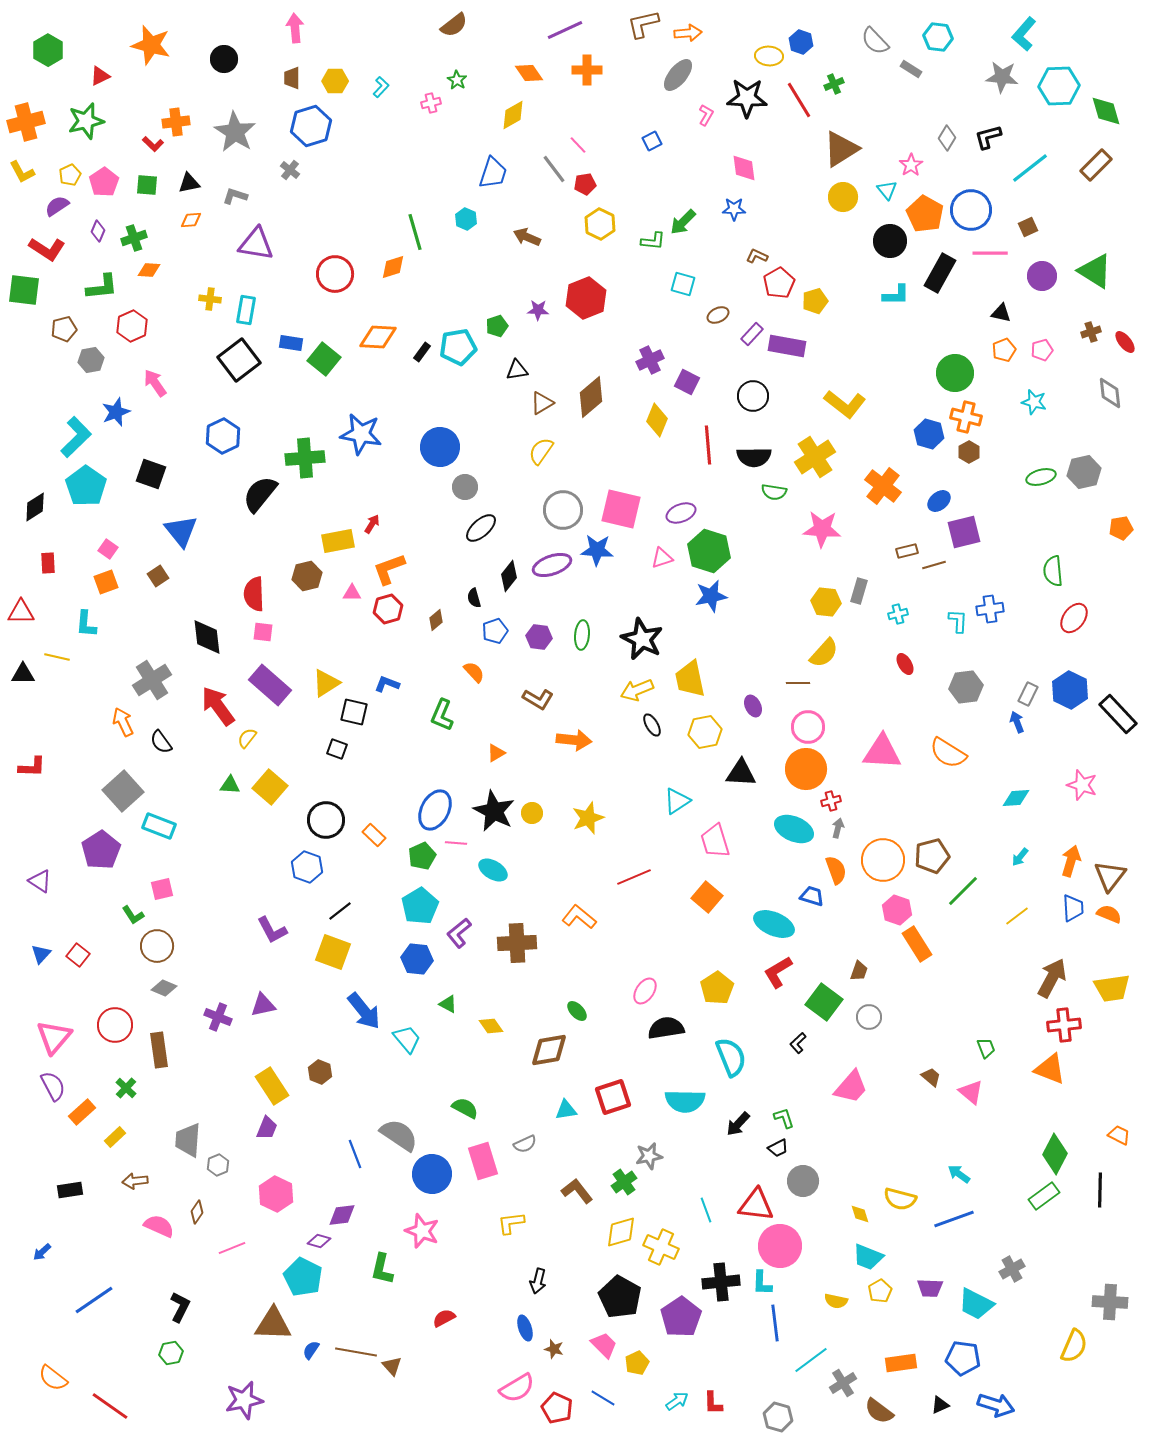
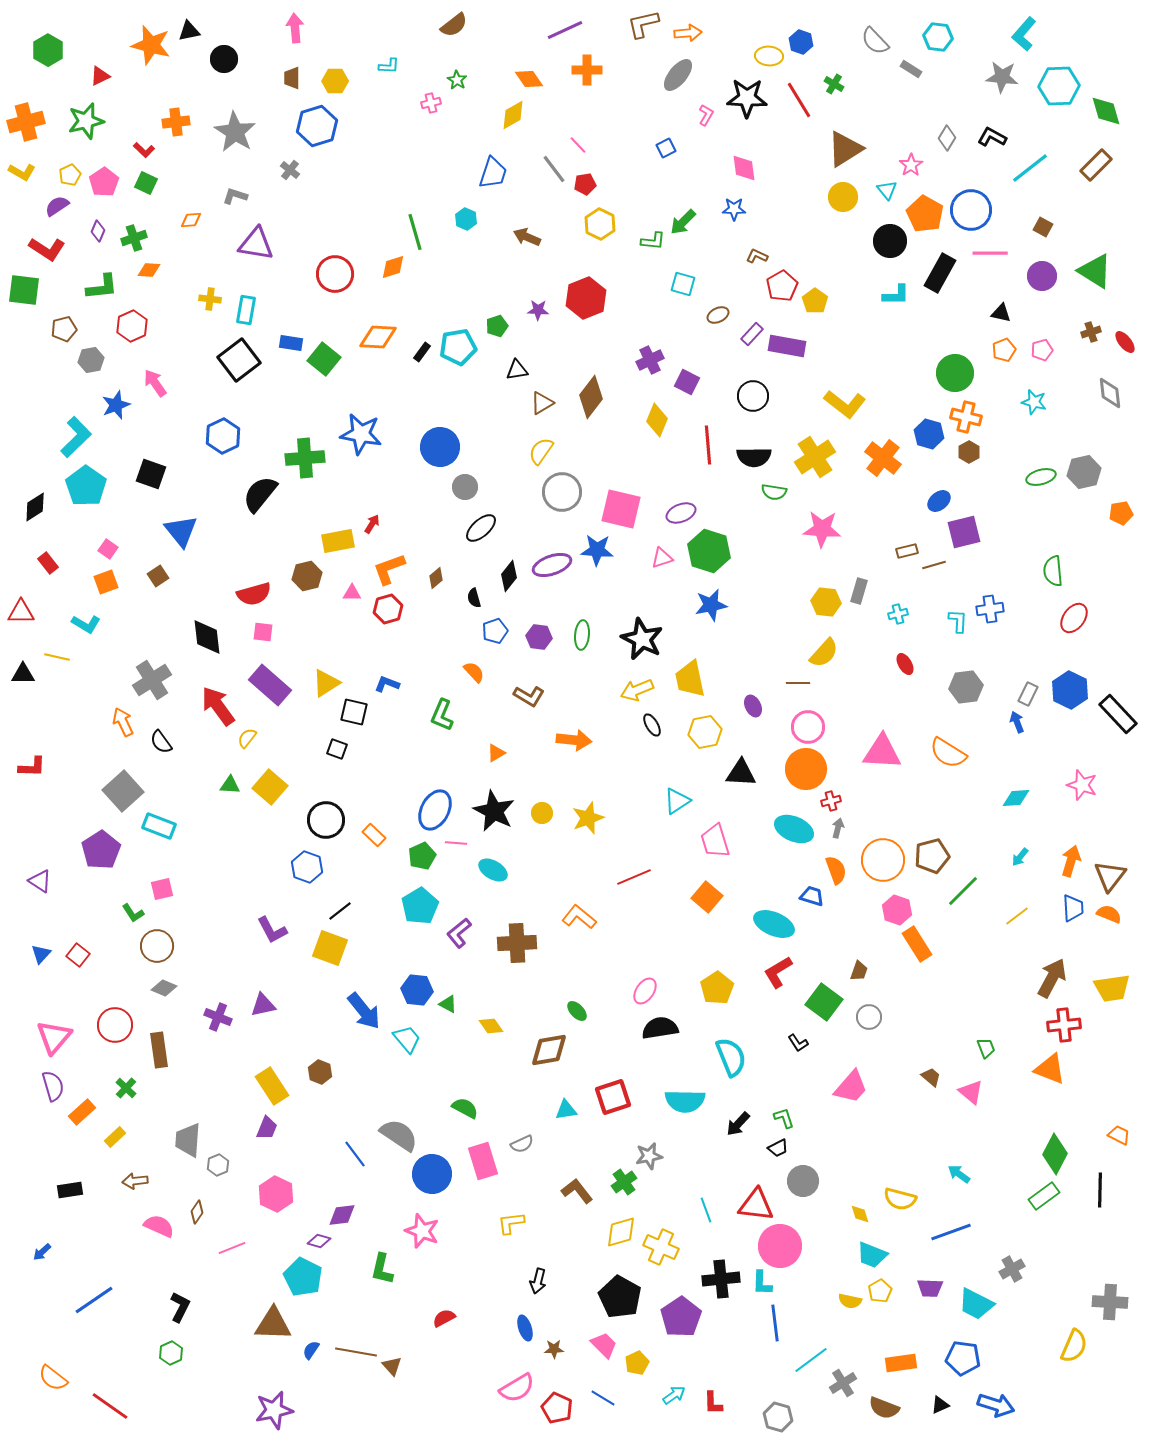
orange diamond at (529, 73): moved 6 px down
green cross at (834, 84): rotated 36 degrees counterclockwise
cyan L-shape at (381, 87): moved 8 px right, 21 px up; rotated 50 degrees clockwise
blue hexagon at (311, 126): moved 6 px right
black L-shape at (988, 137): moved 4 px right; rotated 44 degrees clockwise
blue square at (652, 141): moved 14 px right, 7 px down
red L-shape at (153, 144): moved 9 px left, 6 px down
brown triangle at (841, 149): moved 4 px right
yellow L-shape at (22, 172): rotated 32 degrees counterclockwise
black triangle at (189, 183): moved 152 px up
green square at (147, 185): moved 1 px left, 2 px up; rotated 20 degrees clockwise
brown square at (1028, 227): moved 15 px right; rotated 36 degrees counterclockwise
red pentagon at (779, 283): moved 3 px right, 3 px down
yellow pentagon at (815, 301): rotated 20 degrees counterclockwise
brown diamond at (591, 397): rotated 12 degrees counterclockwise
blue star at (116, 412): moved 7 px up
orange cross at (883, 486): moved 28 px up
gray circle at (563, 510): moved 1 px left, 18 px up
orange pentagon at (1121, 528): moved 15 px up
red rectangle at (48, 563): rotated 35 degrees counterclockwise
red semicircle at (254, 594): rotated 104 degrees counterclockwise
blue star at (711, 596): moved 9 px down
brown diamond at (436, 620): moved 42 px up
cyan L-shape at (86, 624): rotated 64 degrees counterclockwise
brown L-shape at (538, 699): moved 9 px left, 3 px up
yellow circle at (532, 813): moved 10 px right
green L-shape at (133, 915): moved 2 px up
yellow square at (333, 952): moved 3 px left, 4 px up
blue hexagon at (417, 959): moved 31 px down
black semicircle at (666, 1028): moved 6 px left
black L-shape at (798, 1043): rotated 80 degrees counterclockwise
purple semicircle at (53, 1086): rotated 12 degrees clockwise
gray semicircle at (525, 1144): moved 3 px left
blue line at (355, 1154): rotated 16 degrees counterclockwise
blue line at (954, 1219): moved 3 px left, 13 px down
cyan trapezoid at (868, 1257): moved 4 px right, 2 px up
black cross at (721, 1282): moved 3 px up
yellow semicircle at (836, 1301): moved 14 px right
brown star at (554, 1349): rotated 18 degrees counterclockwise
green hexagon at (171, 1353): rotated 15 degrees counterclockwise
purple star at (244, 1400): moved 30 px right, 10 px down
cyan arrow at (677, 1401): moved 3 px left, 6 px up
brown semicircle at (879, 1411): moved 5 px right, 3 px up; rotated 16 degrees counterclockwise
